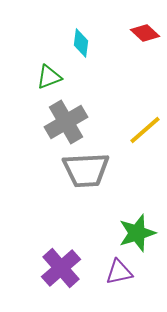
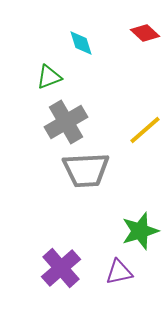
cyan diamond: rotated 24 degrees counterclockwise
green star: moved 3 px right, 2 px up
